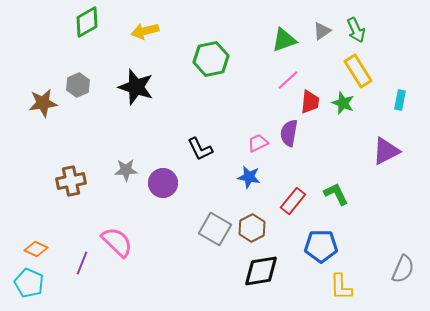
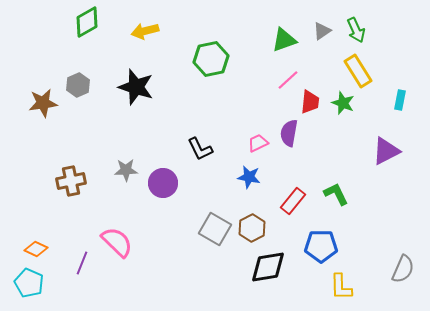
black diamond: moved 7 px right, 4 px up
